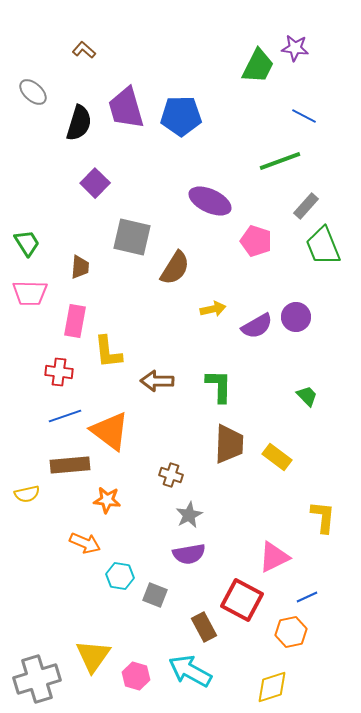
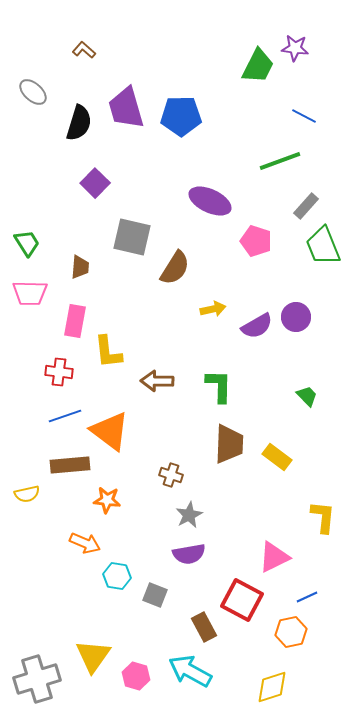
cyan hexagon at (120, 576): moved 3 px left
